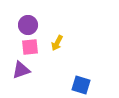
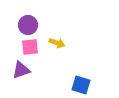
yellow arrow: rotated 98 degrees counterclockwise
